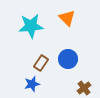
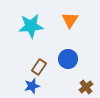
orange triangle: moved 3 px right, 2 px down; rotated 18 degrees clockwise
brown rectangle: moved 2 px left, 4 px down
blue star: moved 2 px down
brown cross: moved 2 px right, 1 px up
